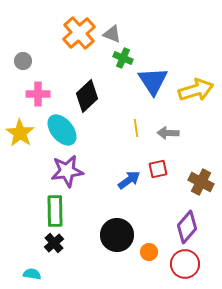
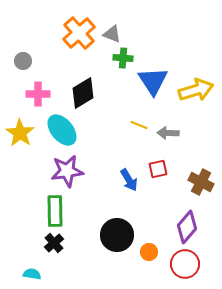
green cross: rotated 18 degrees counterclockwise
black diamond: moved 4 px left, 3 px up; rotated 12 degrees clockwise
yellow line: moved 3 px right, 3 px up; rotated 60 degrees counterclockwise
blue arrow: rotated 95 degrees clockwise
